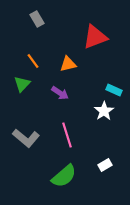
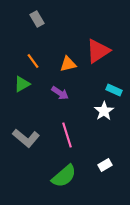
red triangle: moved 3 px right, 14 px down; rotated 12 degrees counterclockwise
green triangle: rotated 18 degrees clockwise
